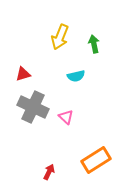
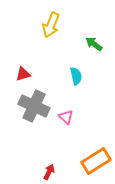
yellow arrow: moved 9 px left, 12 px up
green arrow: rotated 42 degrees counterclockwise
cyan semicircle: rotated 90 degrees counterclockwise
gray cross: moved 1 px right, 1 px up
orange rectangle: moved 1 px down
